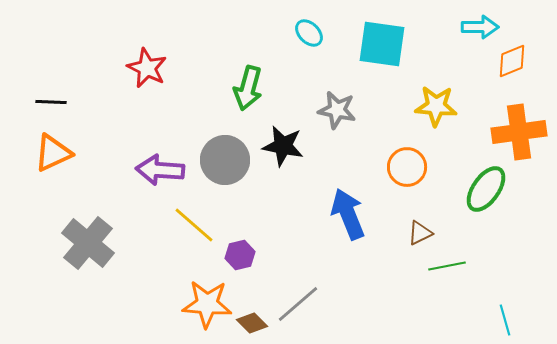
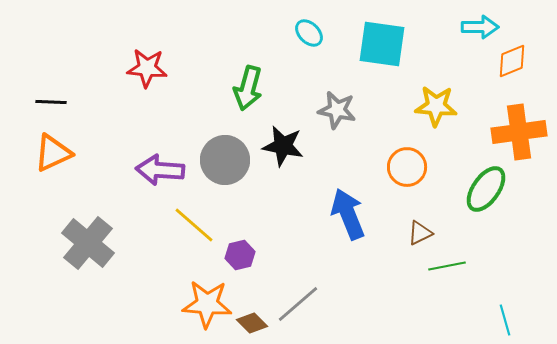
red star: rotated 21 degrees counterclockwise
